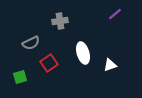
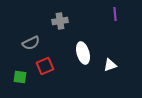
purple line: rotated 56 degrees counterclockwise
red square: moved 4 px left, 3 px down; rotated 12 degrees clockwise
green square: rotated 24 degrees clockwise
